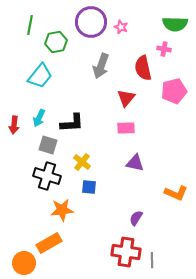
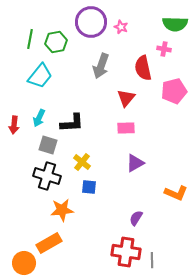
green line: moved 14 px down
purple triangle: rotated 42 degrees counterclockwise
